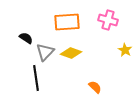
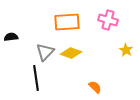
black semicircle: moved 15 px left, 1 px up; rotated 40 degrees counterclockwise
yellow star: moved 1 px right
